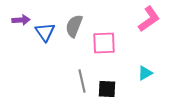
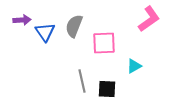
purple arrow: moved 1 px right
cyan triangle: moved 11 px left, 7 px up
